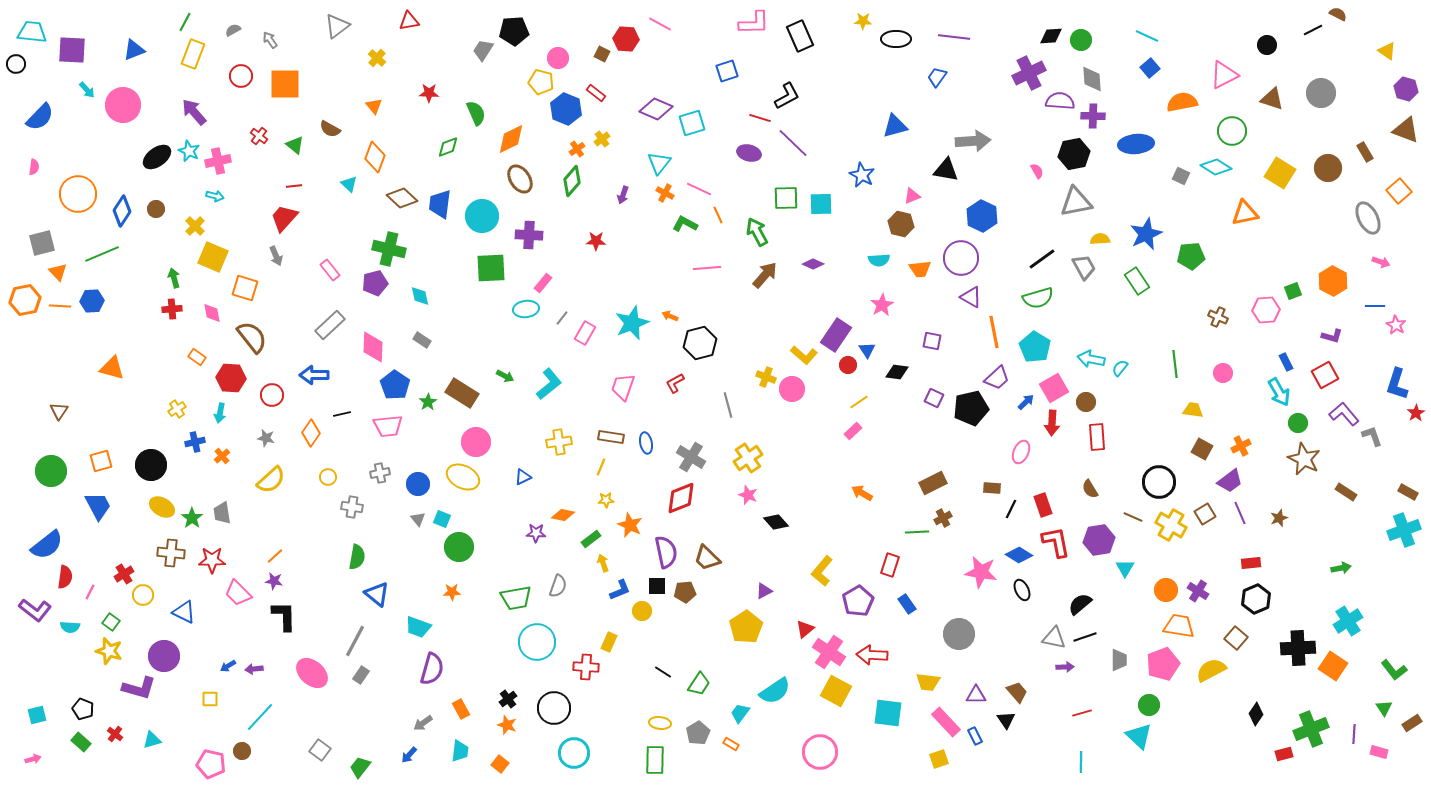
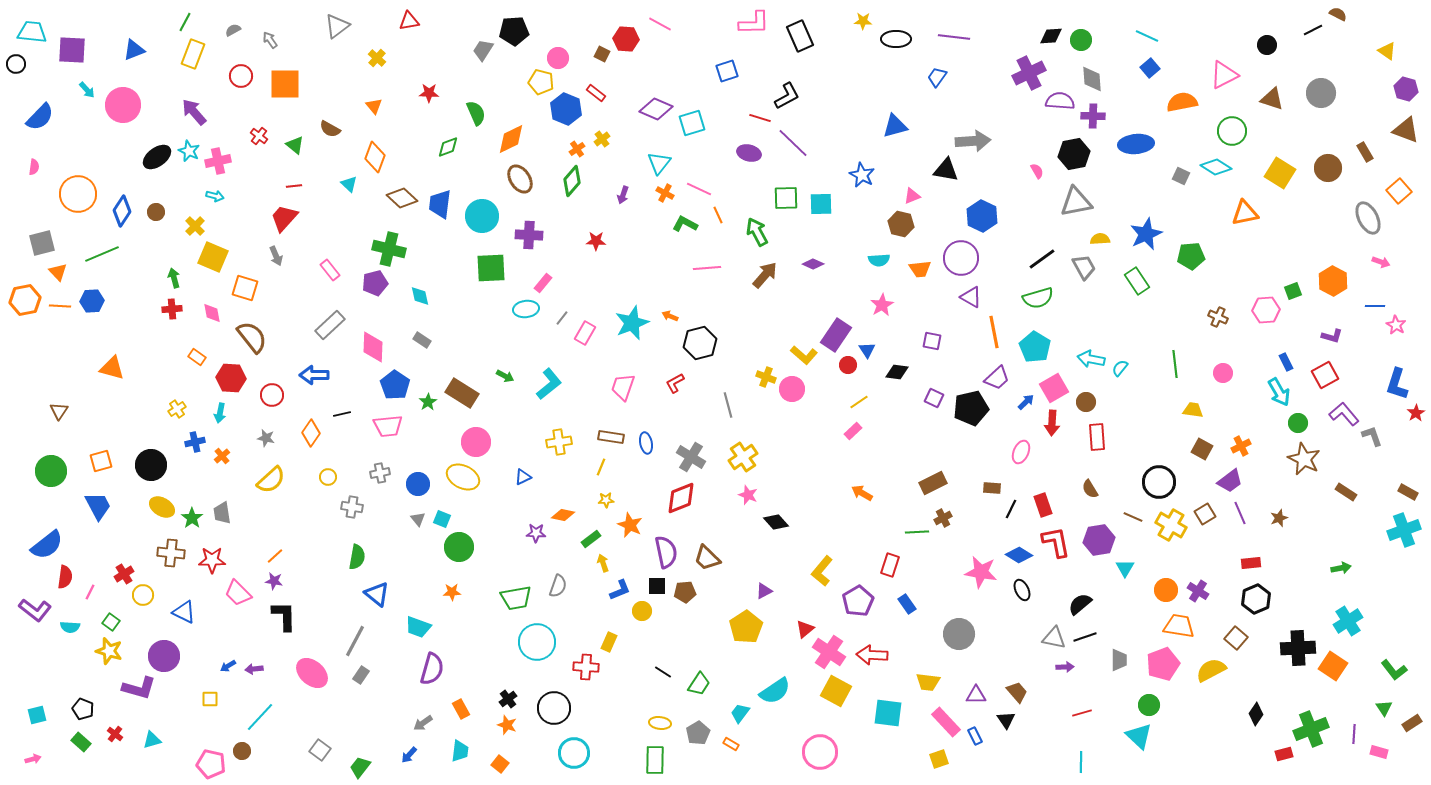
brown circle at (156, 209): moved 3 px down
yellow cross at (748, 458): moved 5 px left, 1 px up
